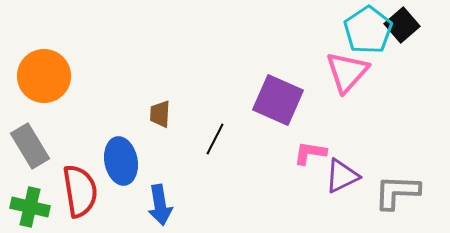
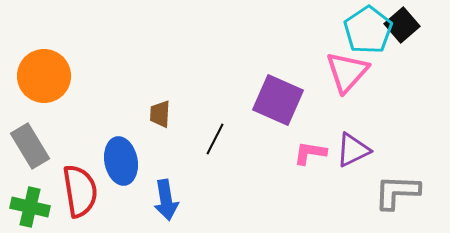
purple triangle: moved 11 px right, 26 px up
blue arrow: moved 6 px right, 5 px up
